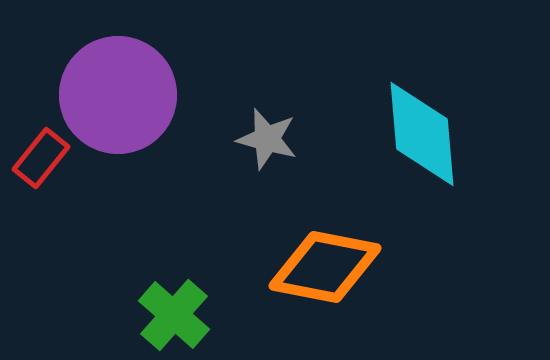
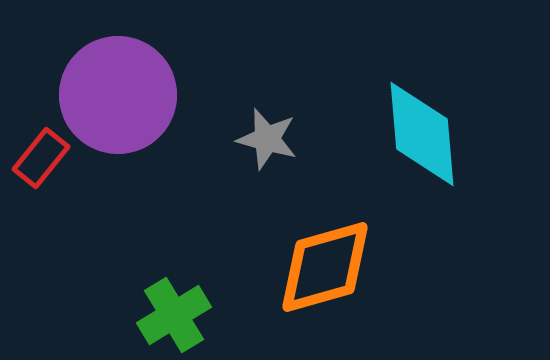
orange diamond: rotated 27 degrees counterclockwise
green cross: rotated 18 degrees clockwise
